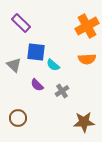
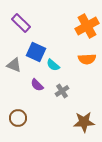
blue square: rotated 18 degrees clockwise
gray triangle: rotated 21 degrees counterclockwise
